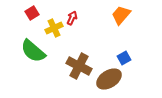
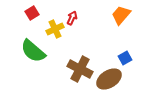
yellow cross: moved 1 px right, 1 px down
blue square: moved 1 px right
brown cross: moved 1 px right, 3 px down
